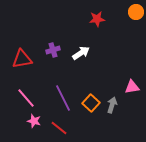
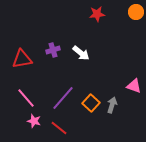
red star: moved 5 px up
white arrow: rotated 72 degrees clockwise
pink triangle: moved 2 px right, 1 px up; rotated 28 degrees clockwise
purple line: rotated 68 degrees clockwise
